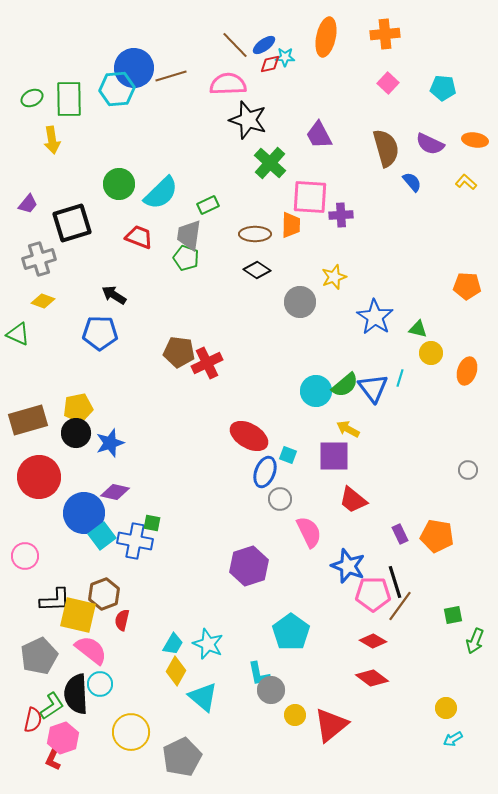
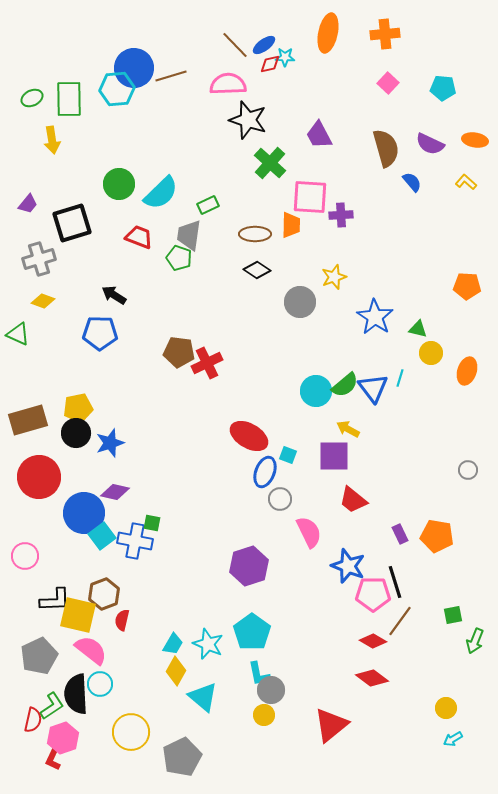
orange ellipse at (326, 37): moved 2 px right, 4 px up
green pentagon at (186, 258): moved 7 px left
brown line at (400, 606): moved 15 px down
cyan pentagon at (291, 632): moved 39 px left
yellow circle at (295, 715): moved 31 px left
